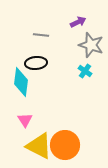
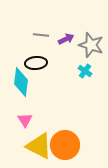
purple arrow: moved 12 px left, 17 px down
